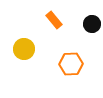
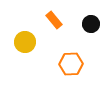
black circle: moved 1 px left
yellow circle: moved 1 px right, 7 px up
